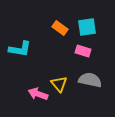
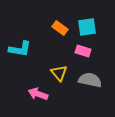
yellow triangle: moved 11 px up
